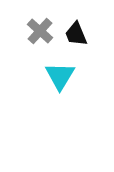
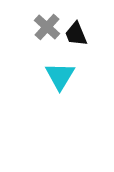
gray cross: moved 7 px right, 4 px up
